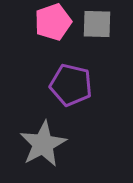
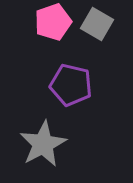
gray square: rotated 28 degrees clockwise
